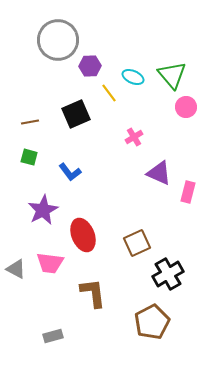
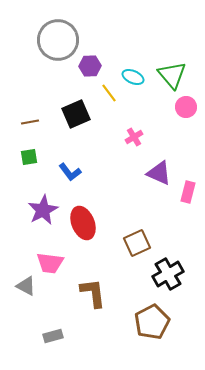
green square: rotated 24 degrees counterclockwise
red ellipse: moved 12 px up
gray triangle: moved 10 px right, 17 px down
